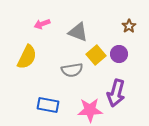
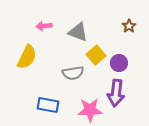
pink arrow: moved 2 px right, 2 px down; rotated 14 degrees clockwise
purple circle: moved 9 px down
gray semicircle: moved 1 px right, 3 px down
purple arrow: rotated 8 degrees counterclockwise
